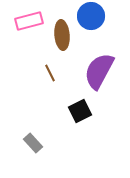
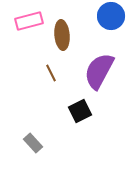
blue circle: moved 20 px right
brown line: moved 1 px right
